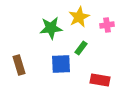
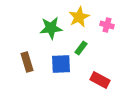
pink cross: rotated 24 degrees clockwise
brown rectangle: moved 8 px right, 3 px up
red rectangle: rotated 18 degrees clockwise
